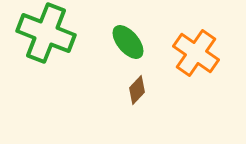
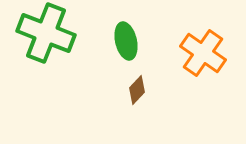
green ellipse: moved 2 px left, 1 px up; rotated 27 degrees clockwise
orange cross: moved 7 px right
